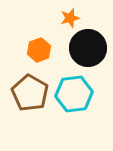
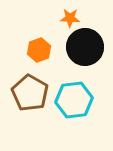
orange star: rotated 18 degrees clockwise
black circle: moved 3 px left, 1 px up
cyan hexagon: moved 6 px down
